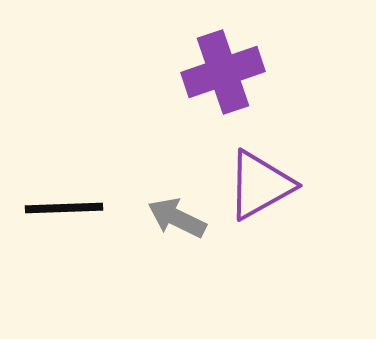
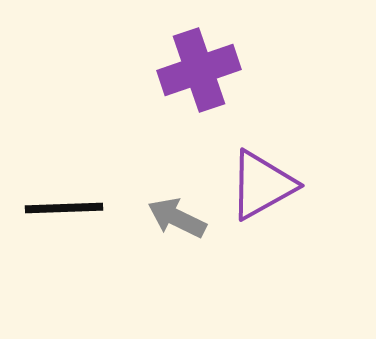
purple cross: moved 24 px left, 2 px up
purple triangle: moved 2 px right
